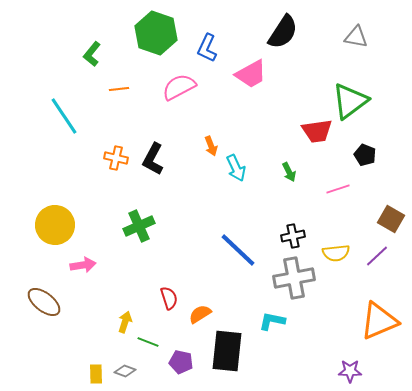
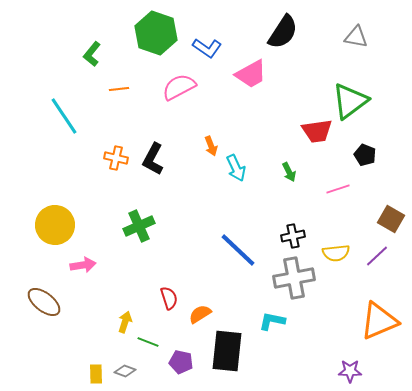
blue L-shape: rotated 80 degrees counterclockwise
